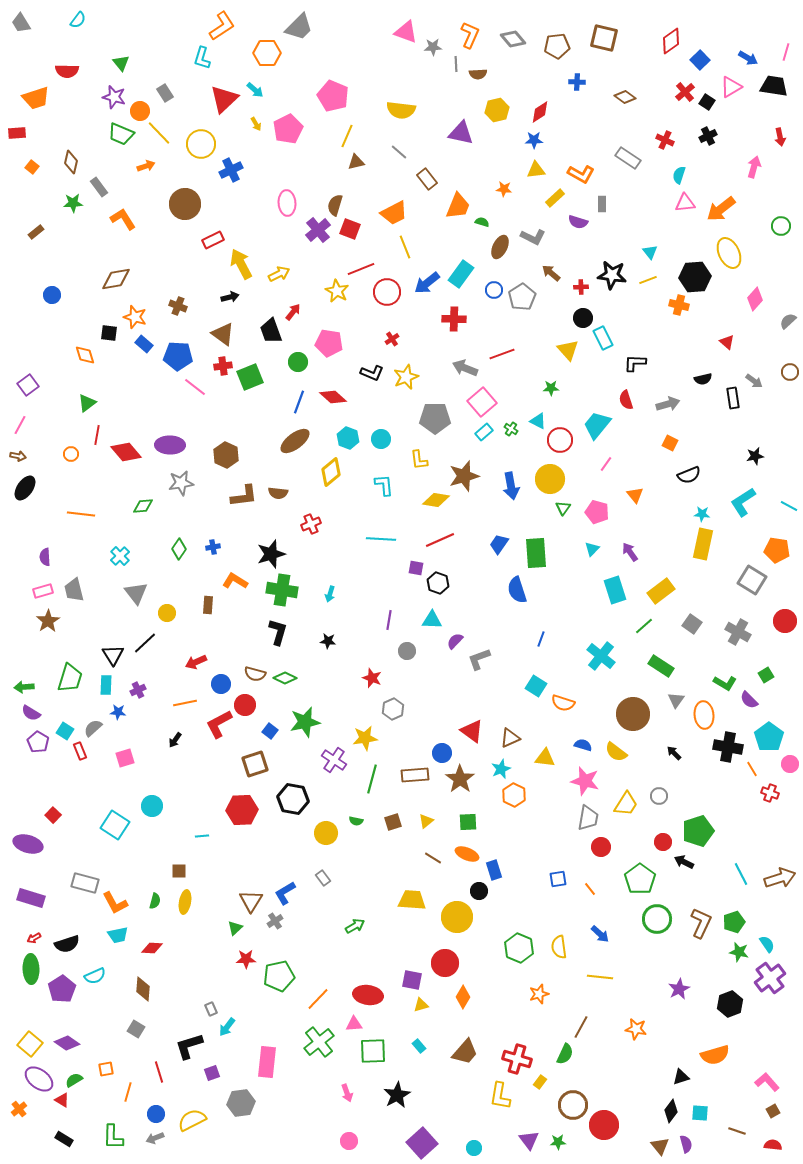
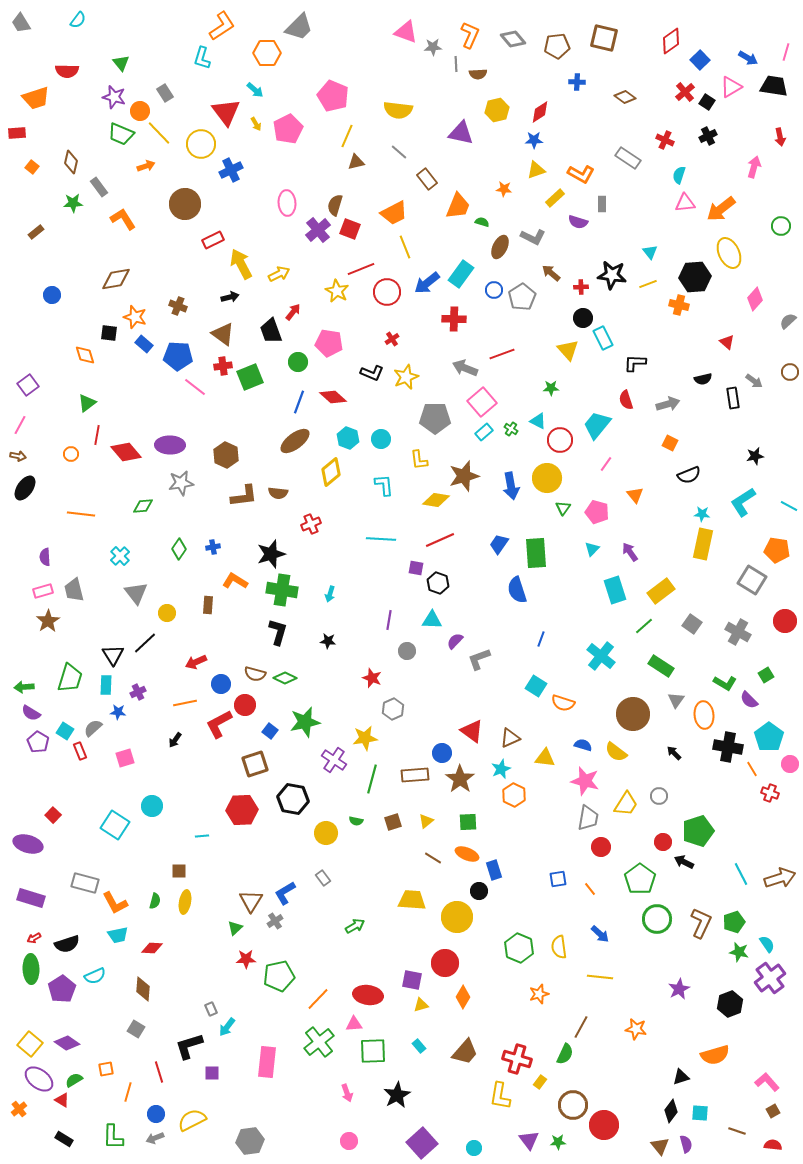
red triangle at (224, 99): moved 2 px right, 13 px down; rotated 24 degrees counterclockwise
yellow semicircle at (401, 110): moved 3 px left
yellow triangle at (536, 170): rotated 12 degrees counterclockwise
yellow line at (648, 280): moved 4 px down
yellow circle at (550, 479): moved 3 px left, 1 px up
purple cross at (138, 690): moved 2 px down
purple square at (212, 1073): rotated 21 degrees clockwise
gray hexagon at (241, 1103): moved 9 px right, 38 px down
